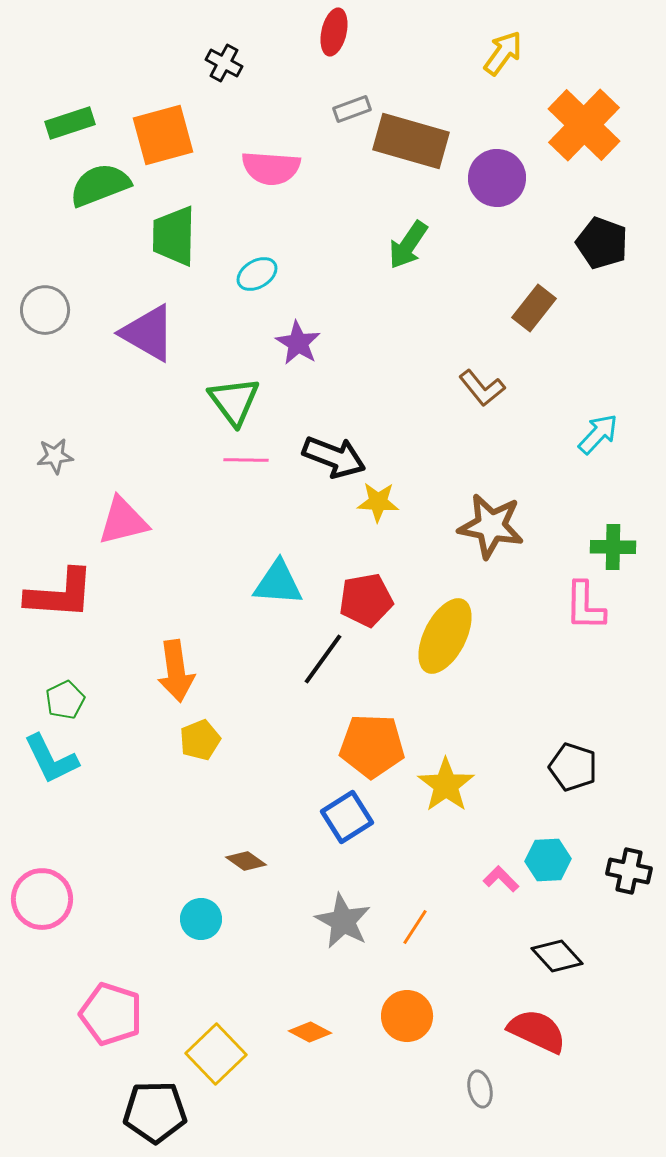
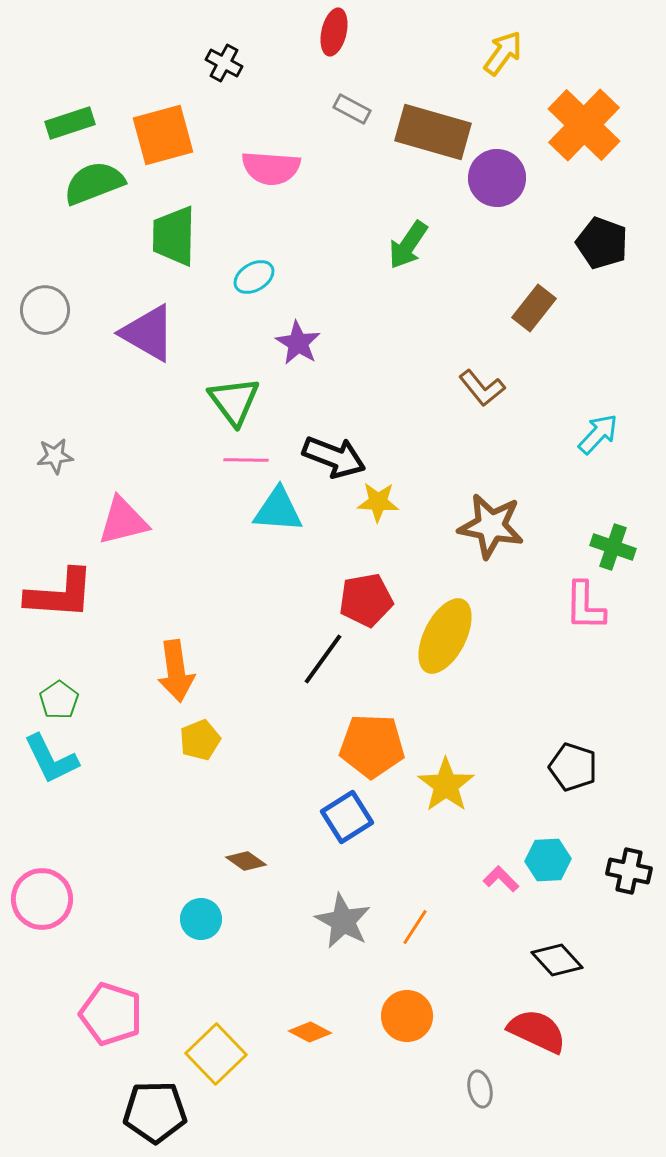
gray rectangle at (352, 109): rotated 48 degrees clockwise
brown rectangle at (411, 141): moved 22 px right, 9 px up
green semicircle at (100, 185): moved 6 px left, 2 px up
cyan ellipse at (257, 274): moved 3 px left, 3 px down
green cross at (613, 547): rotated 18 degrees clockwise
cyan triangle at (278, 583): moved 73 px up
green pentagon at (65, 700): moved 6 px left; rotated 9 degrees counterclockwise
black diamond at (557, 956): moved 4 px down
